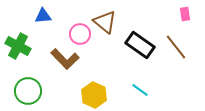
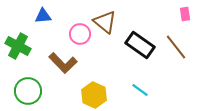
brown L-shape: moved 2 px left, 4 px down
